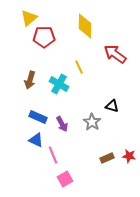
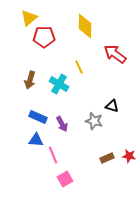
gray star: moved 2 px right, 1 px up; rotated 18 degrees counterclockwise
blue triangle: rotated 21 degrees counterclockwise
